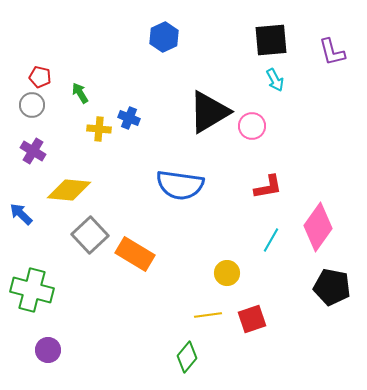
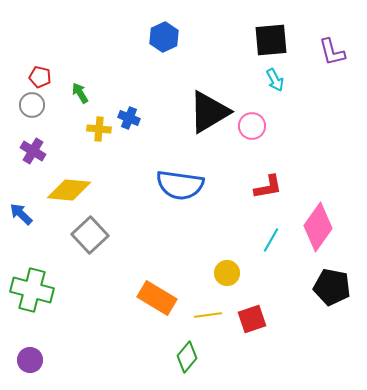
orange rectangle: moved 22 px right, 44 px down
purple circle: moved 18 px left, 10 px down
